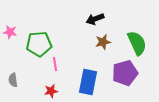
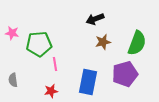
pink star: moved 2 px right, 1 px down
green semicircle: rotated 45 degrees clockwise
purple pentagon: moved 1 px down
